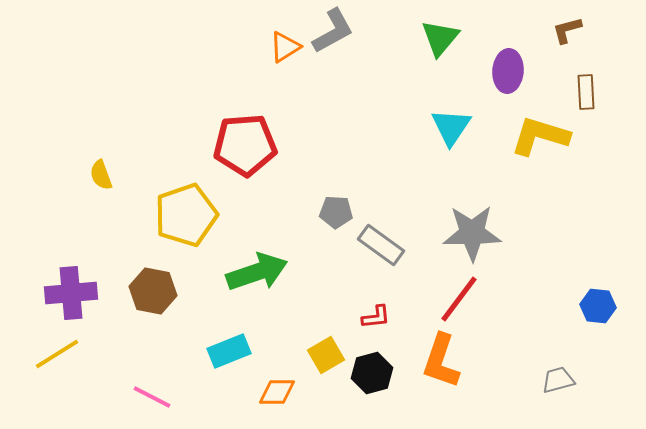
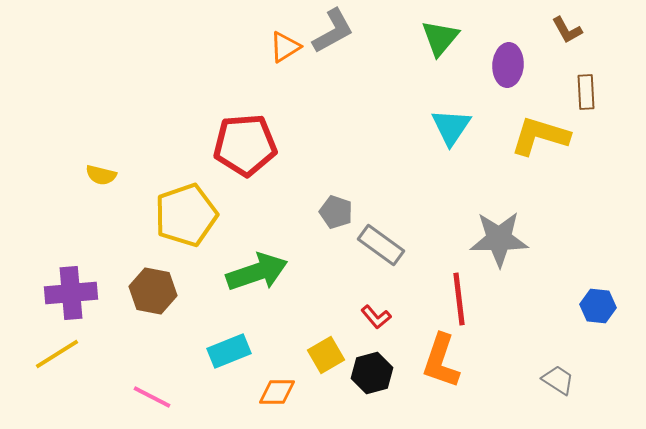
brown L-shape: rotated 104 degrees counterclockwise
purple ellipse: moved 6 px up
yellow semicircle: rotated 56 degrees counterclockwise
gray pentagon: rotated 16 degrees clockwise
gray star: moved 27 px right, 6 px down
red line: rotated 44 degrees counterclockwise
red L-shape: rotated 56 degrees clockwise
gray trapezoid: rotated 48 degrees clockwise
